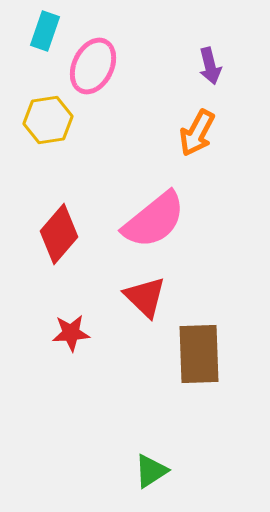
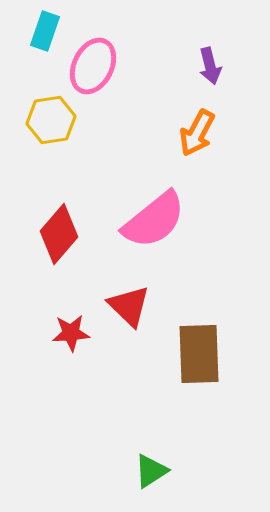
yellow hexagon: moved 3 px right
red triangle: moved 16 px left, 9 px down
